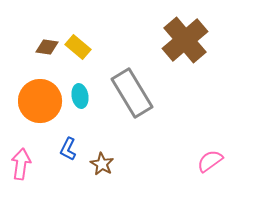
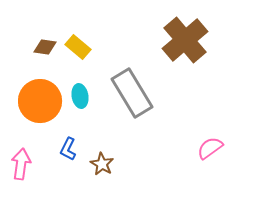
brown diamond: moved 2 px left
pink semicircle: moved 13 px up
